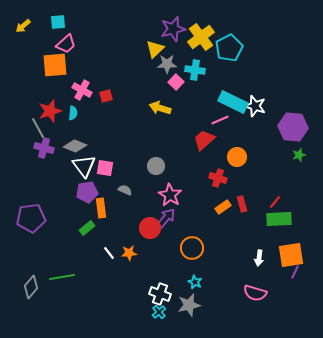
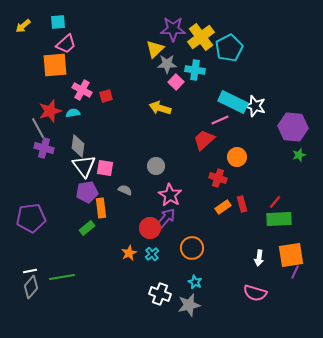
purple star at (173, 29): rotated 15 degrees clockwise
cyan semicircle at (73, 113): rotated 104 degrees counterclockwise
gray diamond at (75, 146): moved 3 px right; rotated 75 degrees clockwise
white line at (109, 253): moved 79 px left, 18 px down; rotated 64 degrees counterclockwise
orange star at (129, 253): rotated 21 degrees counterclockwise
cyan cross at (159, 312): moved 7 px left, 58 px up
